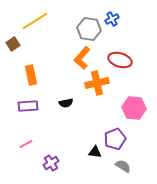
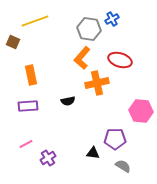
yellow line: rotated 12 degrees clockwise
brown square: moved 2 px up; rotated 32 degrees counterclockwise
black semicircle: moved 2 px right, 2 px up
pink hexagon: moved 7 px right, 3 px down
purple pentagon: rotated 20 degrees clockwise
black triangle: moved 2 px left, 1 px down
purple cross: moved 3 px left, 5 px up
